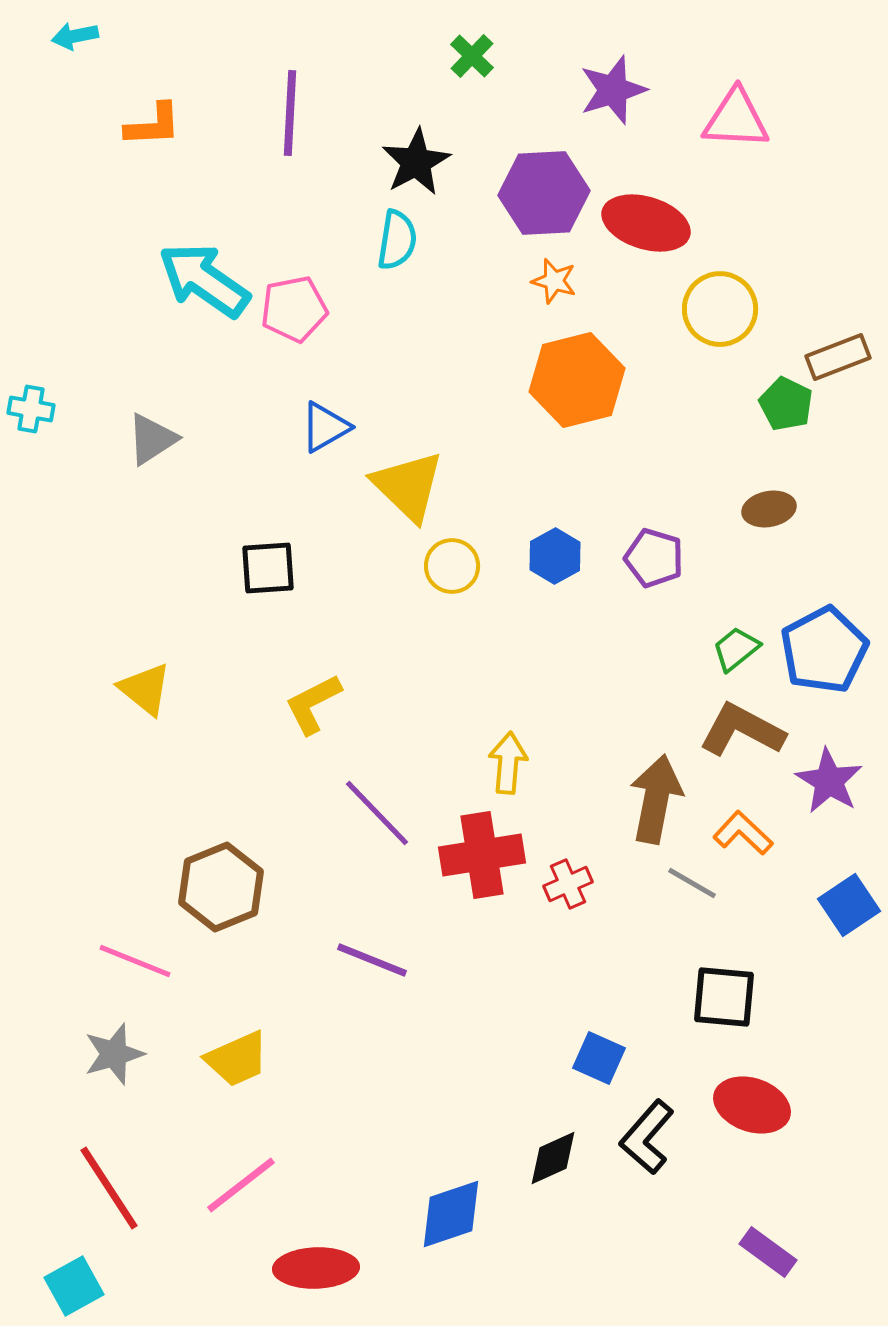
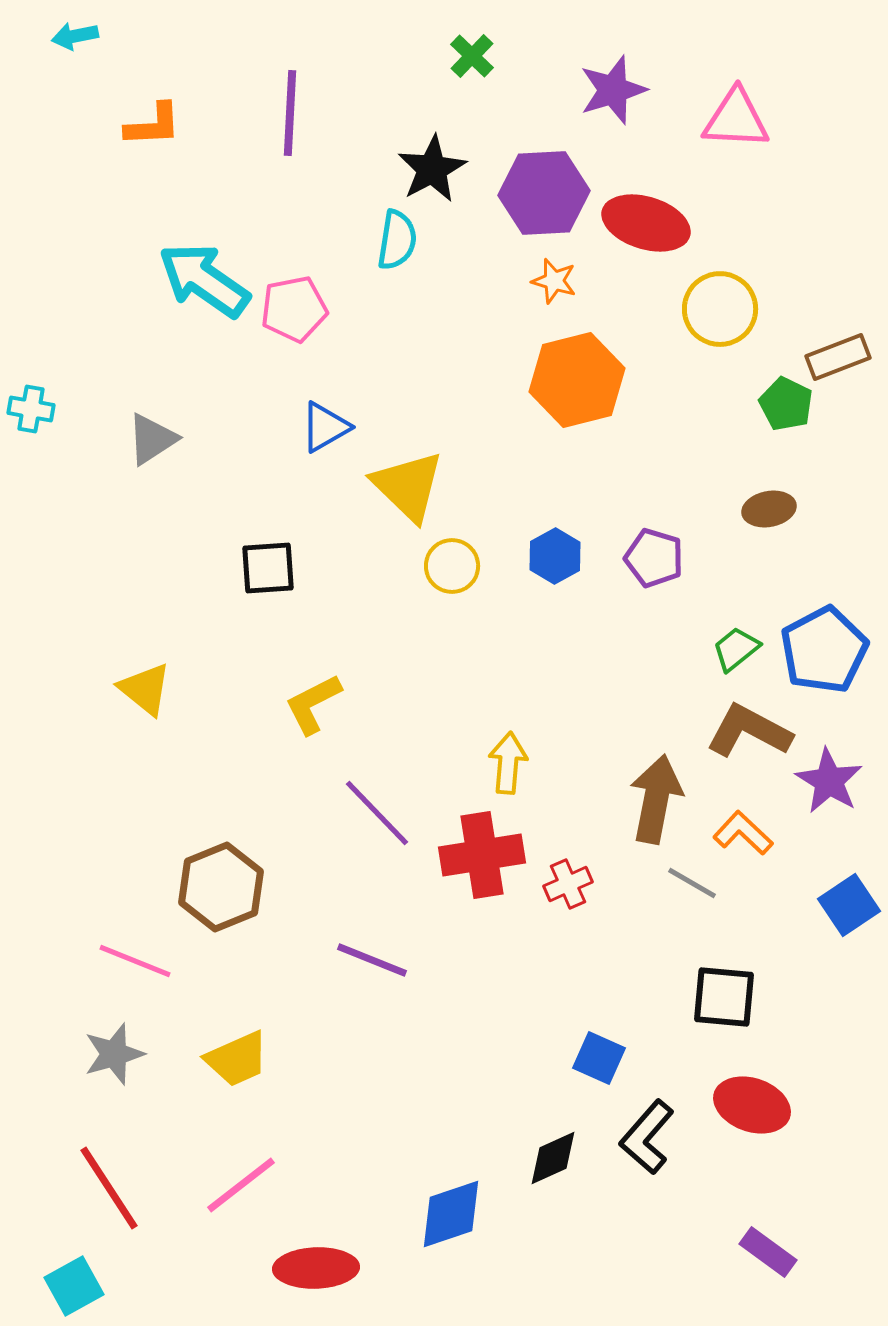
black star at (416, 162): moved 16 px right, 7 px down
brown L-shape at (742, 730): moved 7 px right, 1 px down
